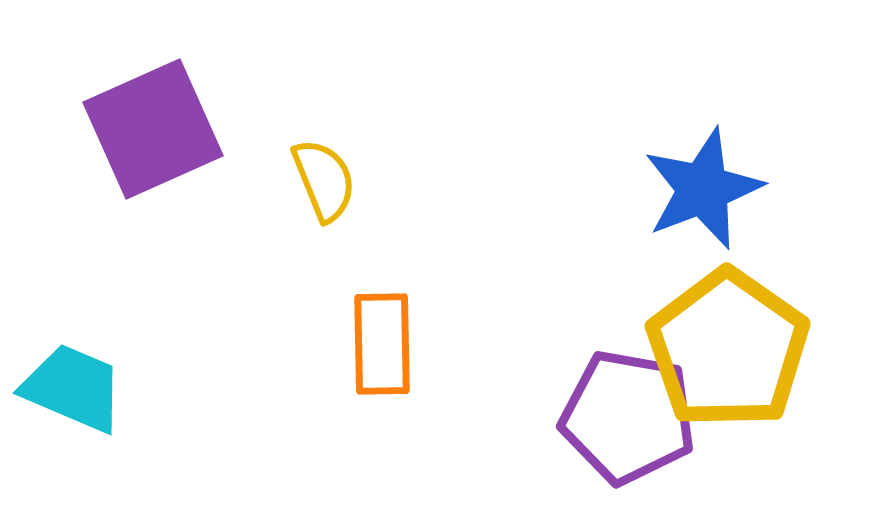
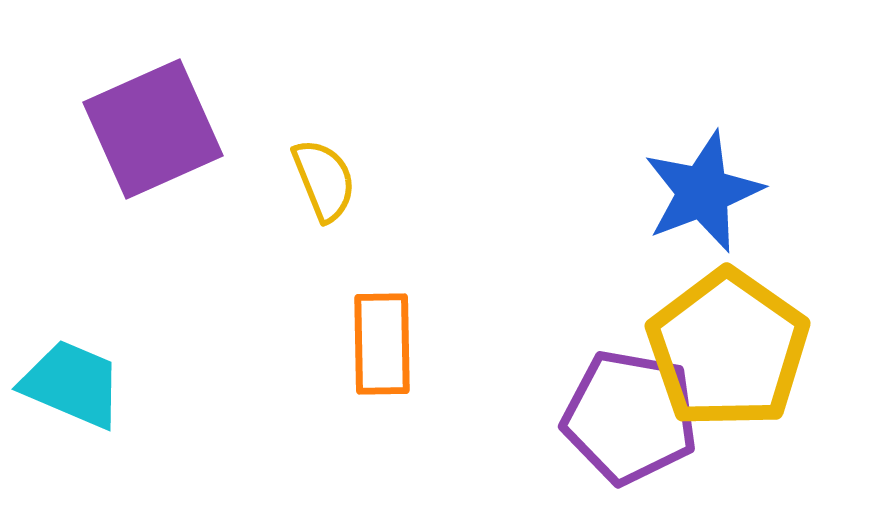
blue star: moved 3 px down
cyan trapezoid: moved 1 px left, 4 px up
purple pentagon: moved 2 px right
